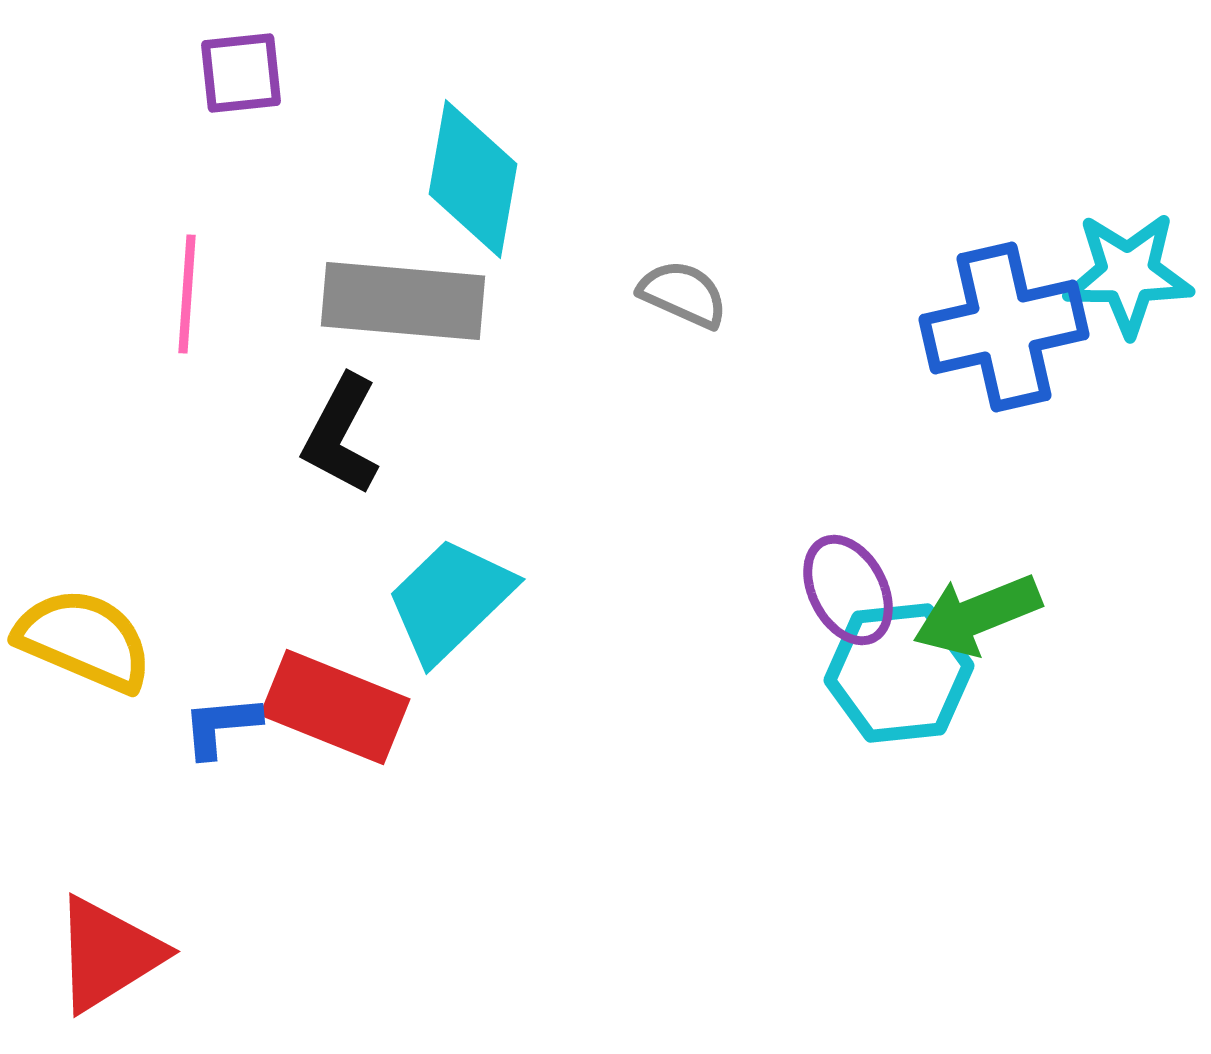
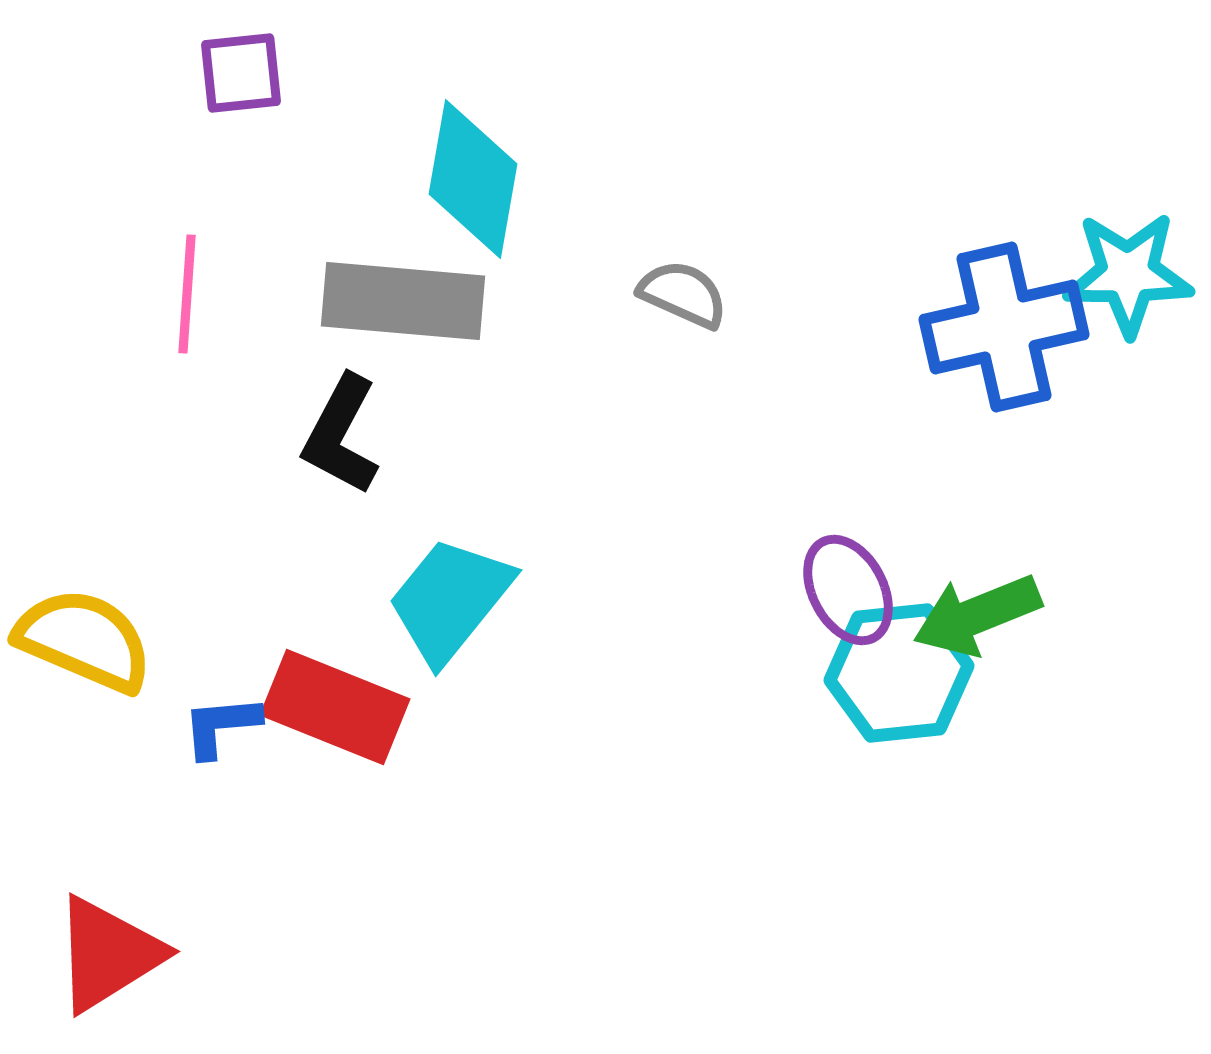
cyan trapezoid: rotated 7 degrees counterclockwise
